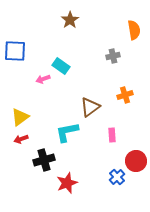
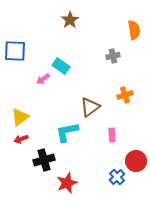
pink arrow: rotated 16 degrees counterclockwise
